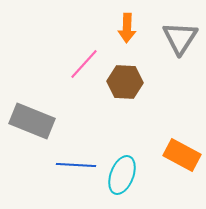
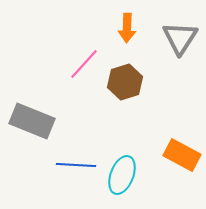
brown hexagon: rotated 20 degrees counterclockwise
